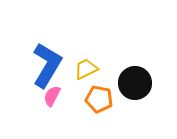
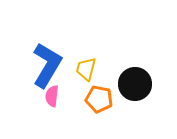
yellow trapezoid: rotated 50 degrees counterclockwise
black circle: moved 1 px down
pink semicircle: rotated 20 degrees counterclockwise
